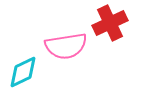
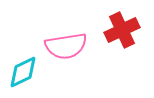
red cross: moved 12 px right, 7 px down
